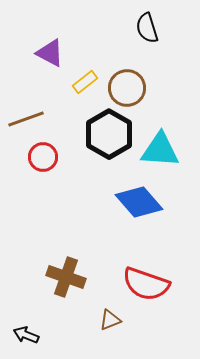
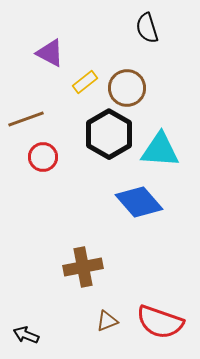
brown cross: moved 17 px right, 10 px up; rotated 30 degrees counterclockwise
red semicircle: moved 14 px right, 38 px down
brown triangle: moved 3 px left, 1 px down
